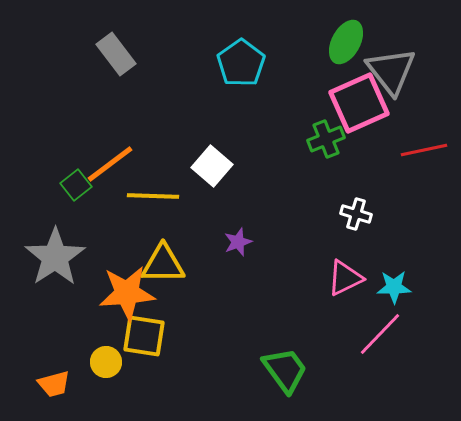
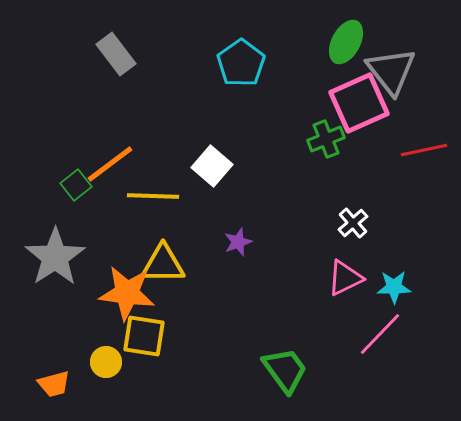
white cross: moved 3 px left, 9 px down; rotated 32 degrees clockwise
orange star: rotated 12 degrees clockwise
